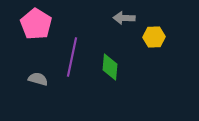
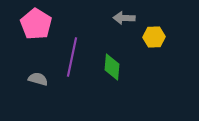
green diamond: moved 2 px right
